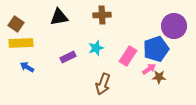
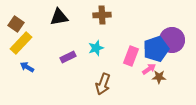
purple circle: moved 2 px left, 14 px down
yellow rectangle: rotated 45 degrees counterclockwise
pink rectangle: moved 3 px right; rotated 12 degrees counterclockwise
